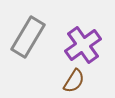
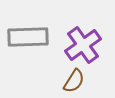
gray rectangle: rotated 57 degrees clockwise
